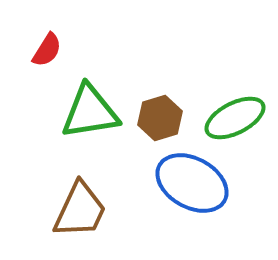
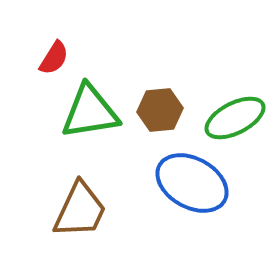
red semicircle: moved 7 px right, 8 px down
brown hexagon: moved 8 px up; rotated 12 degrees clockwise
